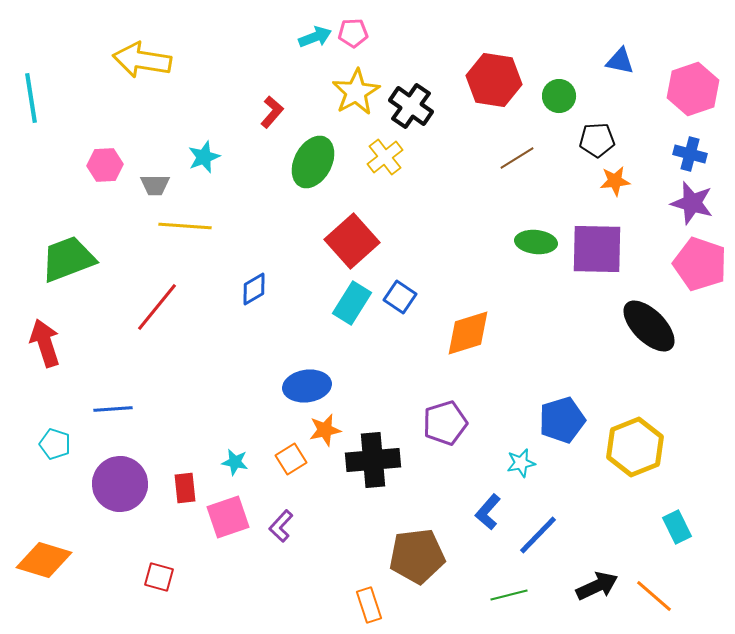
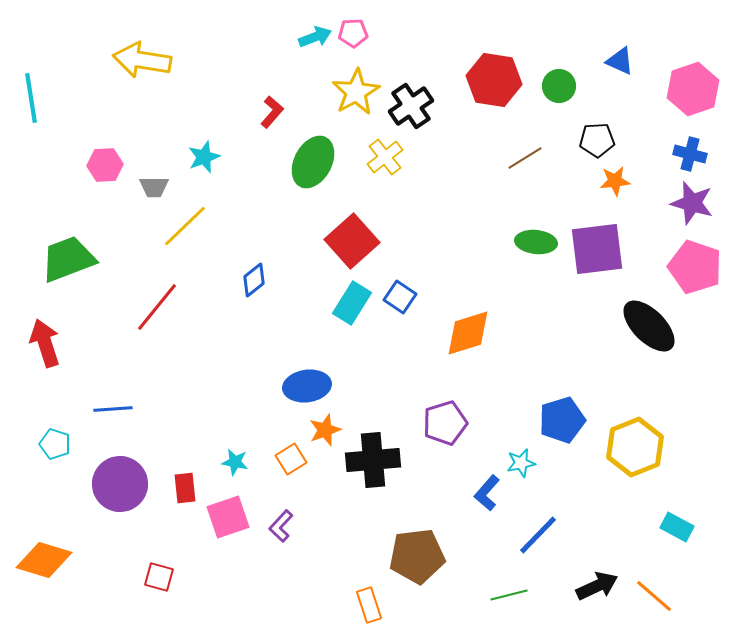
blue triangle at (620, 61): rotated 12 degrees clockwise
green circle at (559, 96): moved 10 px up
black cross at (411, 106): rotated 21 degrees clockwise
brown line at (517, 158): moved 8 px right
gray trapezoid at (155, 185): moved 1 px left, 2 px down
yellow line at (185, 226): rotated 48 degrees counterclockwise
purple square at (597, 249): rotated 8 degrees counterclockwise
pink pentagon at (700, 264): moved 5 px left, 3 px down
blue diamond at (254, 289): moved 9 px up; rotated 8 degrees counterclockwise
orange star at (325, 430): rotated 8 degrees counterclockwise
blue L-shape at (488, 512): moved 1 px left, 19 px up
cyan rectangle at (677, 527): rotated 36 degrees counterclockwise
